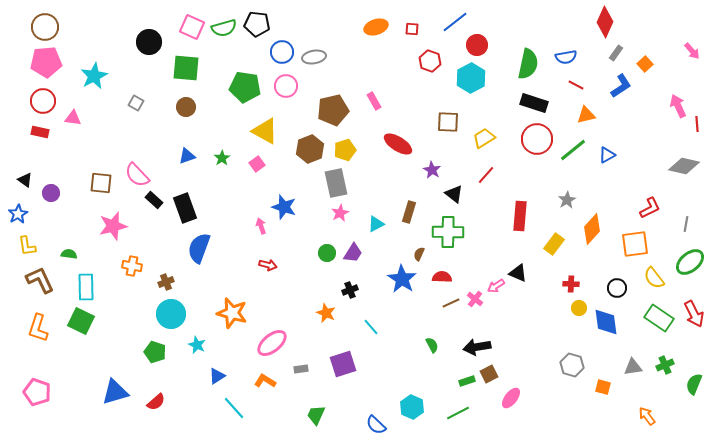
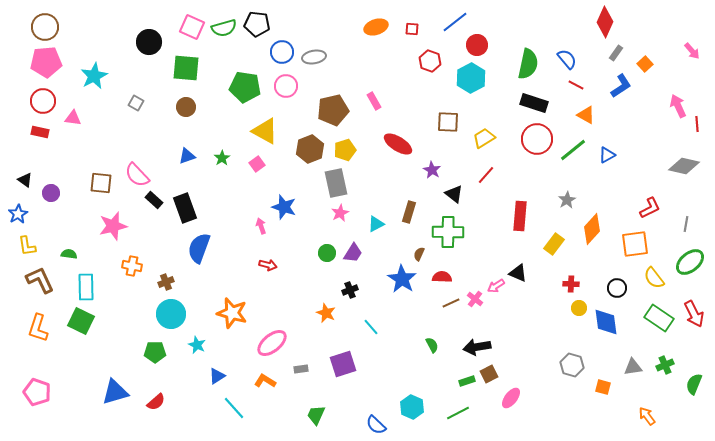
blue semicircle at (566, 57): moved 1 px right, 2 px down; rotated 120 degrees counterclockwise
orange triangle at (586, 115): rotated 42 degrees clockwise
green pentagon at (155, 352): rotated 20 degrees counterclockwise
